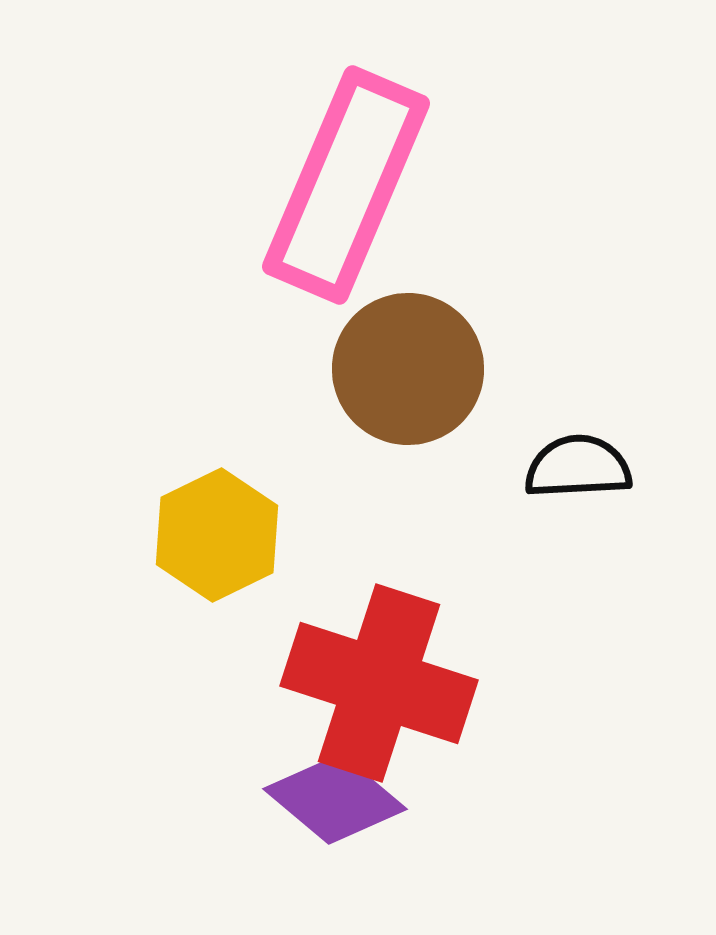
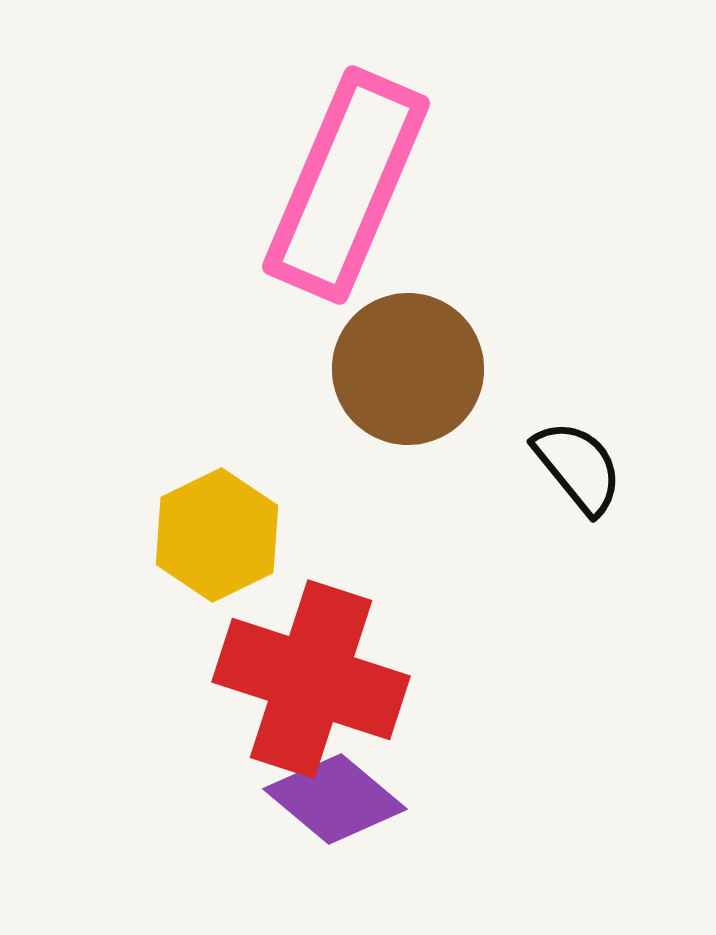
black semicircle: rotated 54 degrees clockwise
red cross: moved 68 px left, 4 px up
